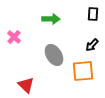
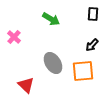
green arrow: rotated 30 degrees clockwise
gray ellipse: moved 1 px left, 8 px down
